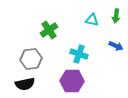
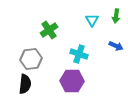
cyan triangle: rotated 48 degrees clockwise
black semicircle: rotated 72 degrees counterclockwise
